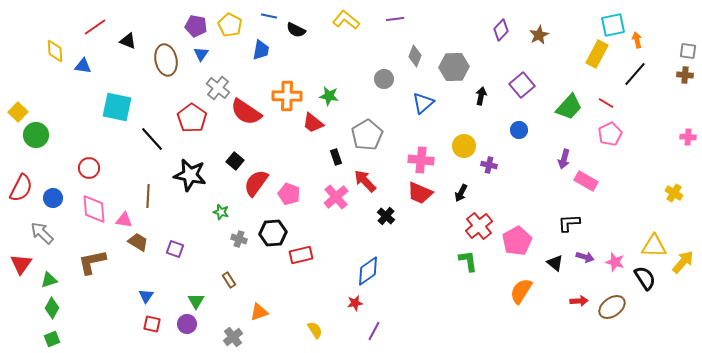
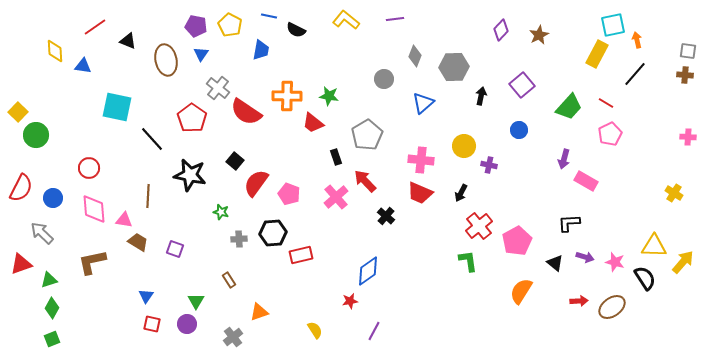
gray cross at (239, 239): rotated 21 degrees counterclockwise
red triangle at (21, 264): rotated 35 degrees clockwise
red star at (355, 303): moved 5 px left, 2 px up
